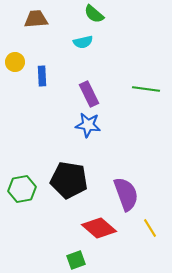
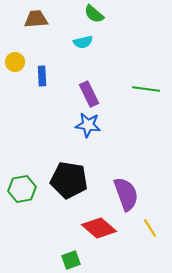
green square: moved 5 px left
